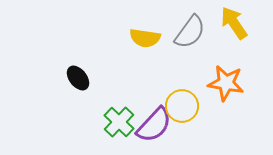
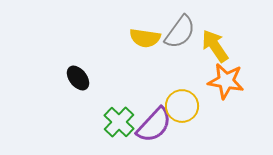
yellow arrow: moved 19 px left, 23 px down
gray semicircle: moved 10 px left
orange star: moved 2 px up
